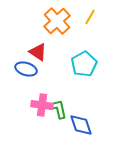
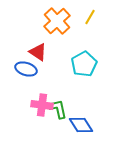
blue diamond: rotated 15 degrees counterclockwise
